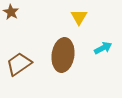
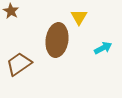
brown star: moved 1 px up
brown ellipse: moved 6 px left, 15 px up
